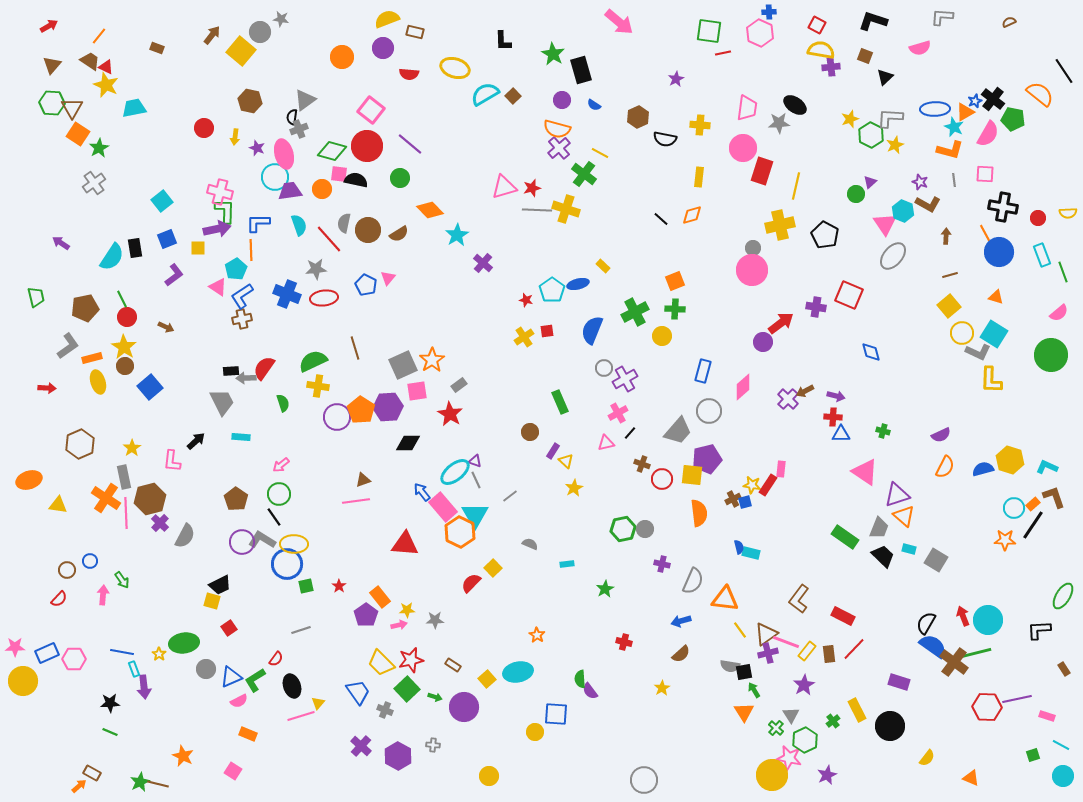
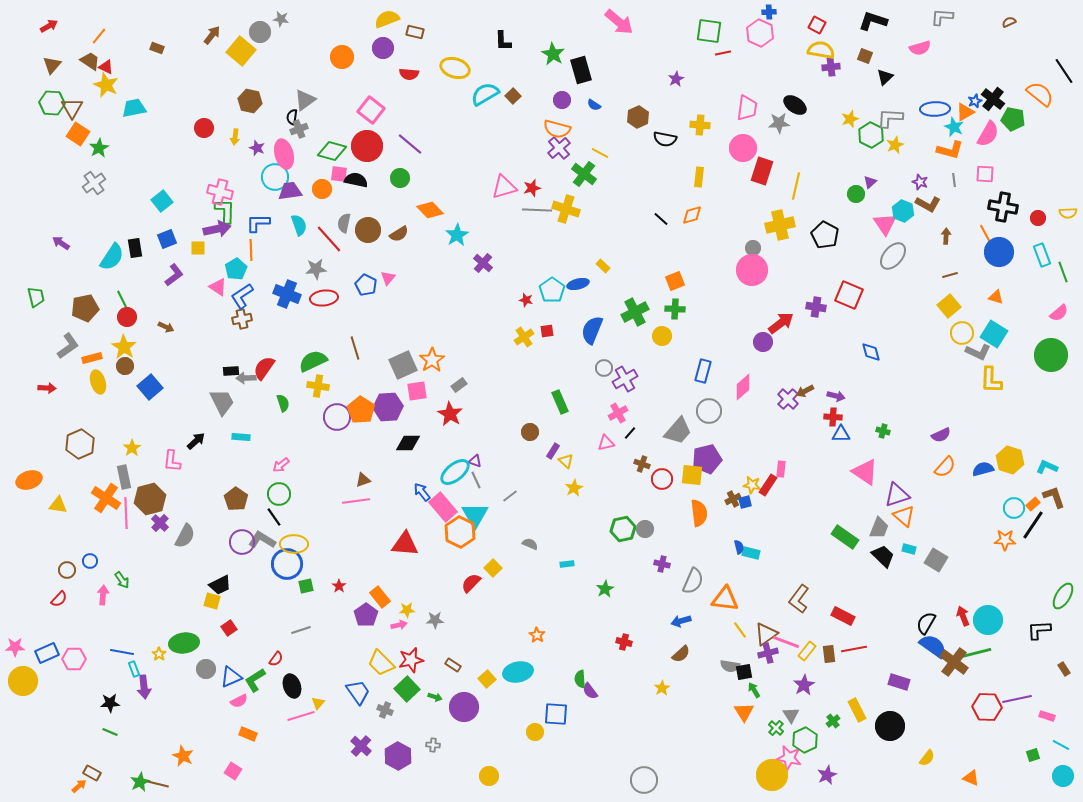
orange semicircle at (945, 467): rotated 15 degrees clockwise
red line at (854, 649): rotated 35 degrees clockwise
